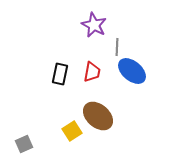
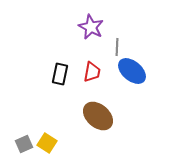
purple star: moved 3 px left, 2 px down
yellow square: moved 25 px left, 12 px down; rotated 24 degrees counterclockwise
